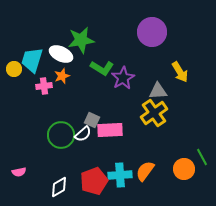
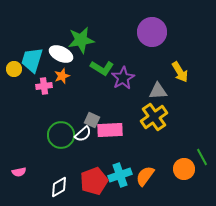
yellow cross: moved 4 px down
orange semicircle: moved 5 px down
cyan cross: rotated 15 degrees counterclockwise
